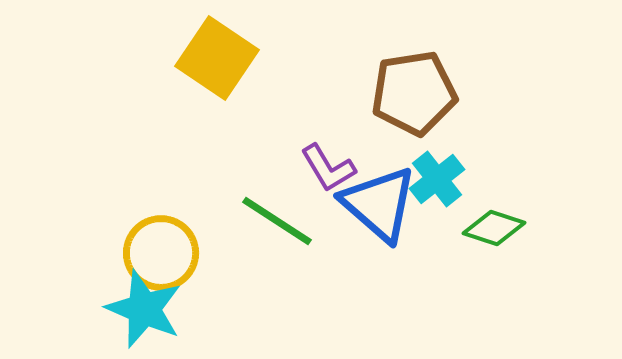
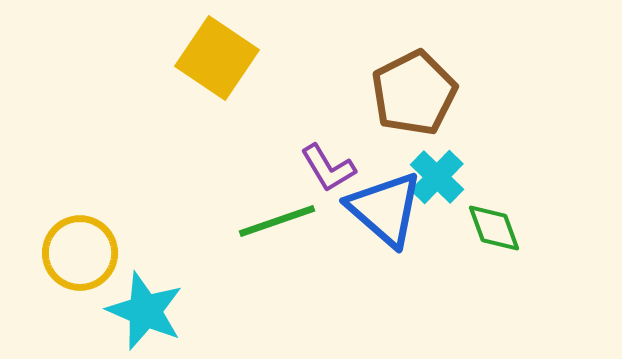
brown pentagon: rotated 18 degrees counterclockwise
cyan cross: moved 2 px up; rotated 8 degrees counterclockwise
blue triangle: moved 6 px right, 5 px down
green line: rotated 52 degrees counterclockwise
green diamond: rotated 52 degrees clockwise
yellow circle: moved 81 px left
cyan star: moved 1 px right, 2 px down
